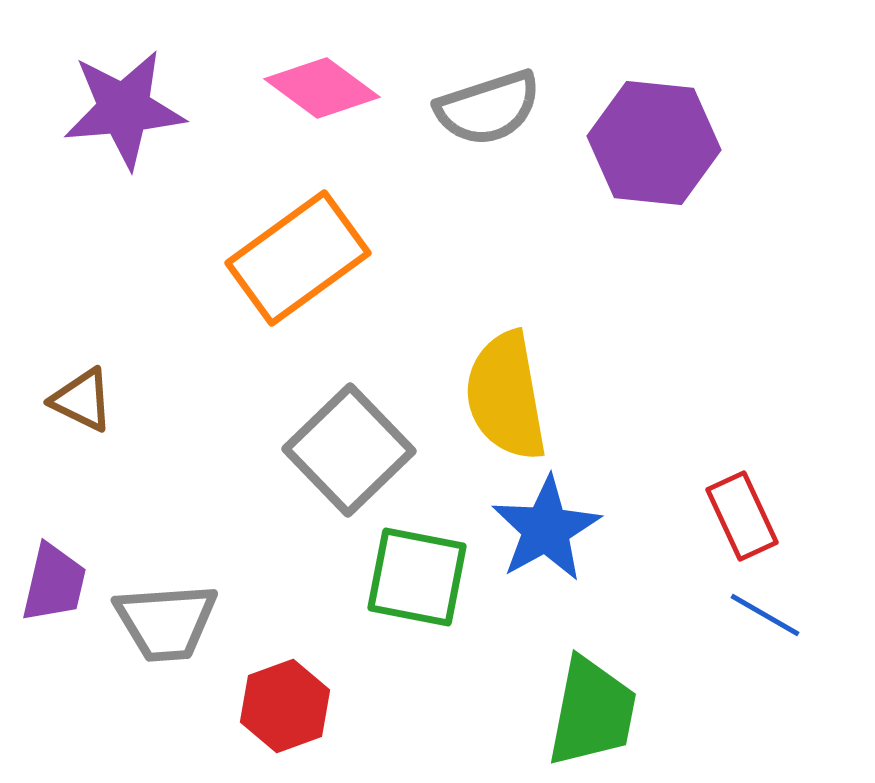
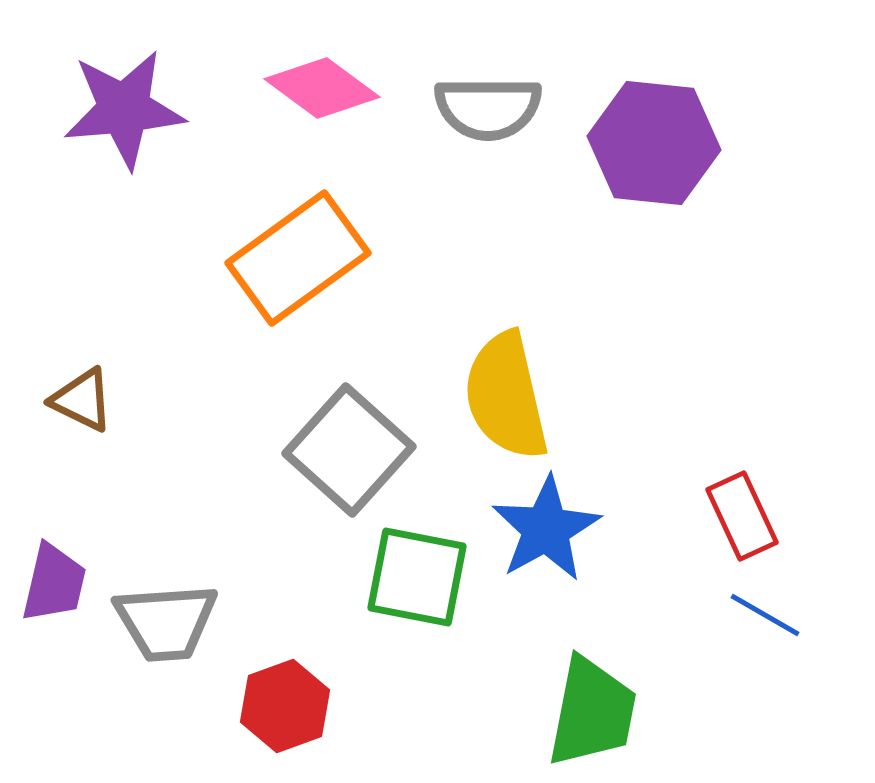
gray semicircle: rotated 18 degrees clockwise
yellow semicircle: rotated 3 degrees counterclockwise
gray square: rotated 4 degrees counterclockwise
